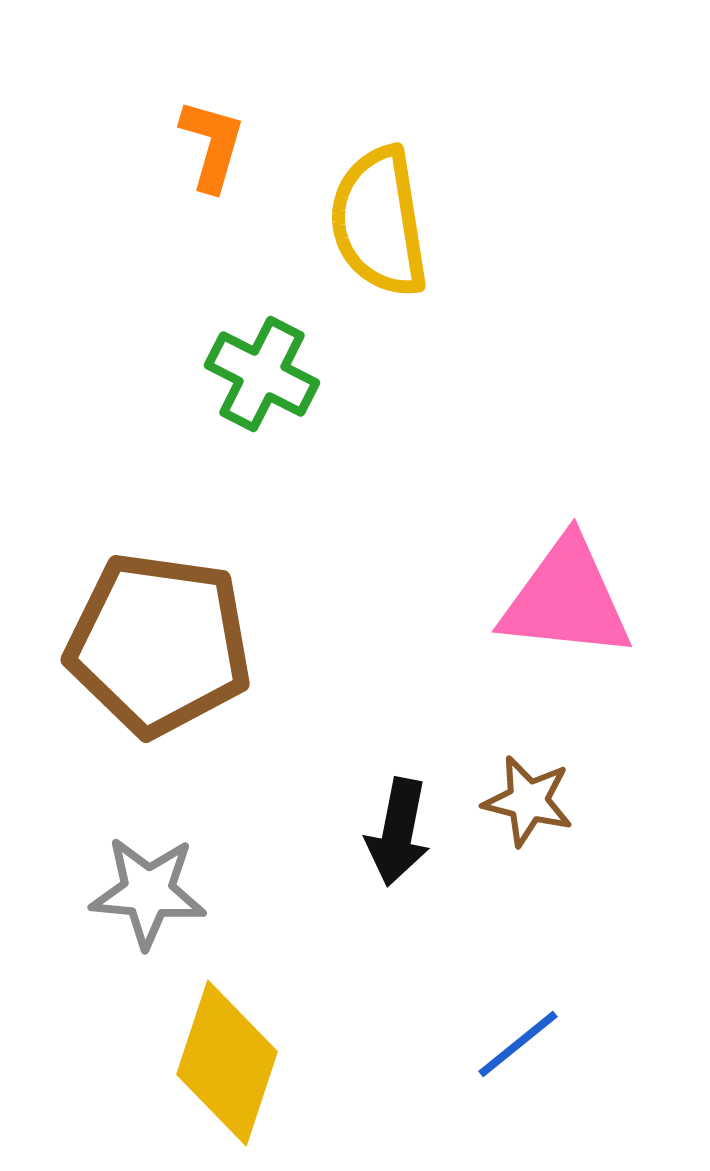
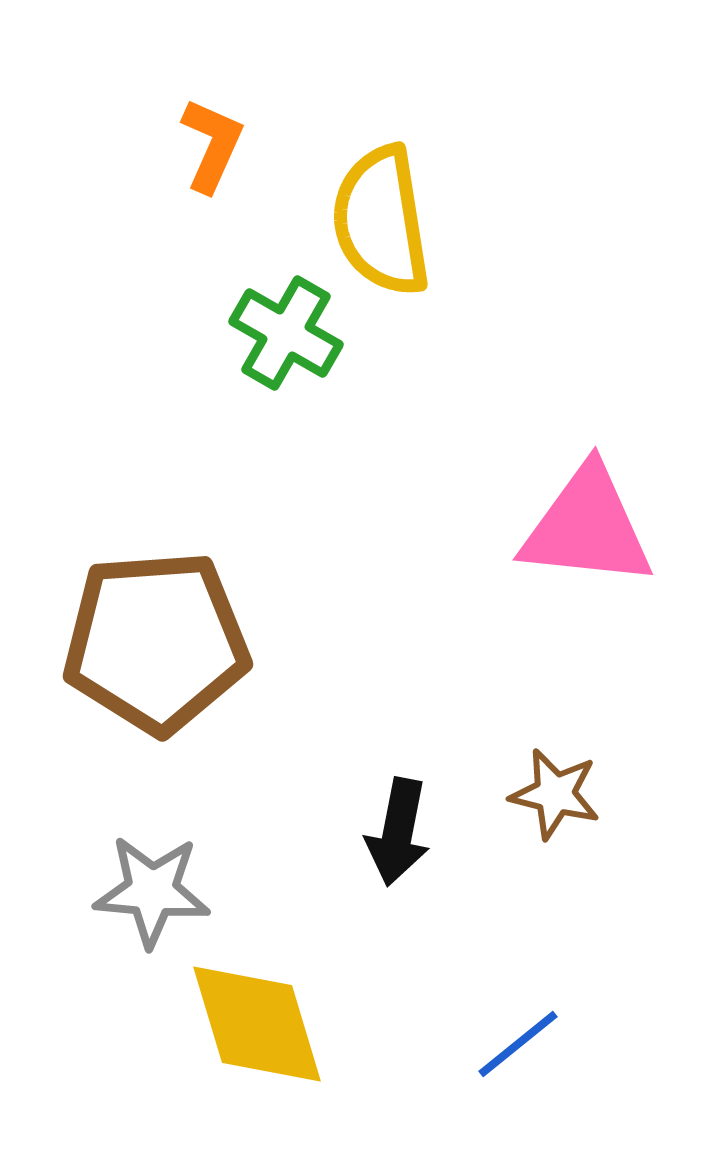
orange L-shape: rotated 8 degrees clockwise
yellow semicircle: moved 2 px right, 1 px up
green cross: moved 24 px right, 41 px up; rotated 3 degrees clockwise
pink triangle: moved 21 px right, 72 px up
brown pentagon: moved 3 px left, 2 px up; rotated 12 degrees counterclockwise
brown star: moved 27 px right, 7 px up
gray star: moved 4 px right, 1 px up
yellow diamond: moved 30 px right, 39 px up; rotated 35 degrees counterclockwise
